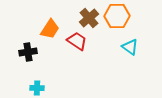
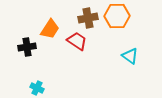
brown cross: moved 1 px left; rotated 30 degrees clockwise
cyan triangle: moved 9 px down
black cross: moved 1 px left, 5 px up
cyan cross: rotated 24 degrees clockwise
